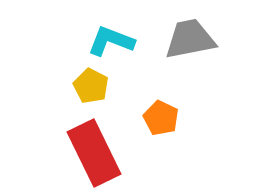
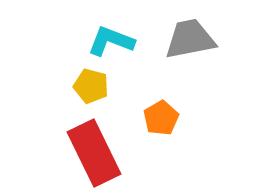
yellow pentagon: rotated 12 degrees counterclockwise
orange pentagon: rotated 16 degrees clockwise
